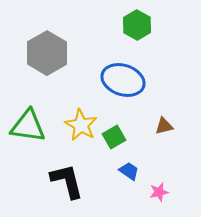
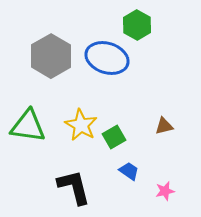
gray hexagon: moved 4 px right, 3 px down
blue ellipse: moved 16 px left, 22 px up
black L-shape: moved 7 px right, 6 px down
pink star: moved 6 px right, 1 px up
